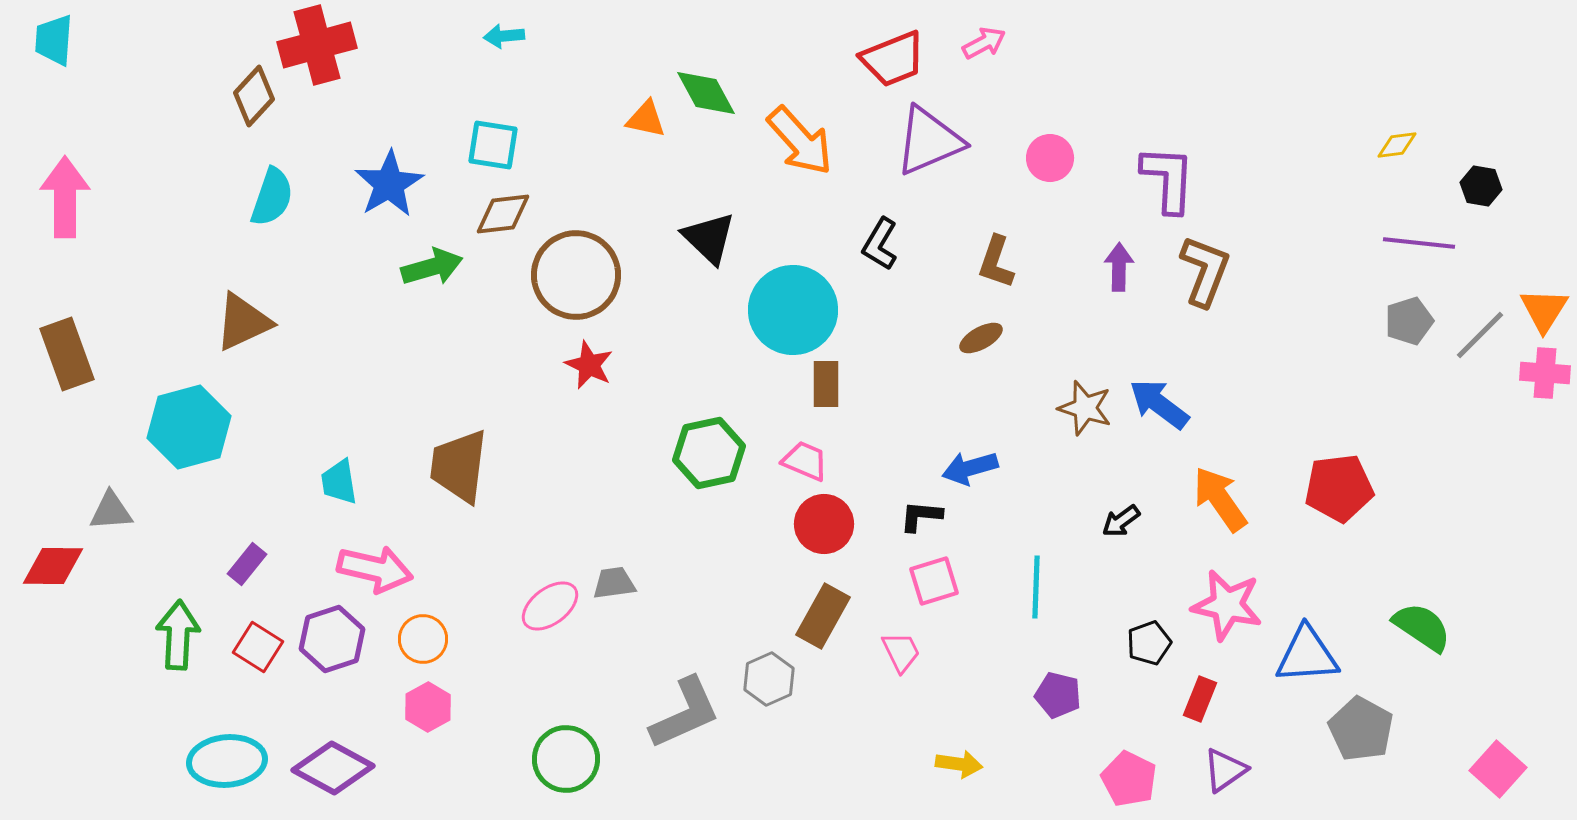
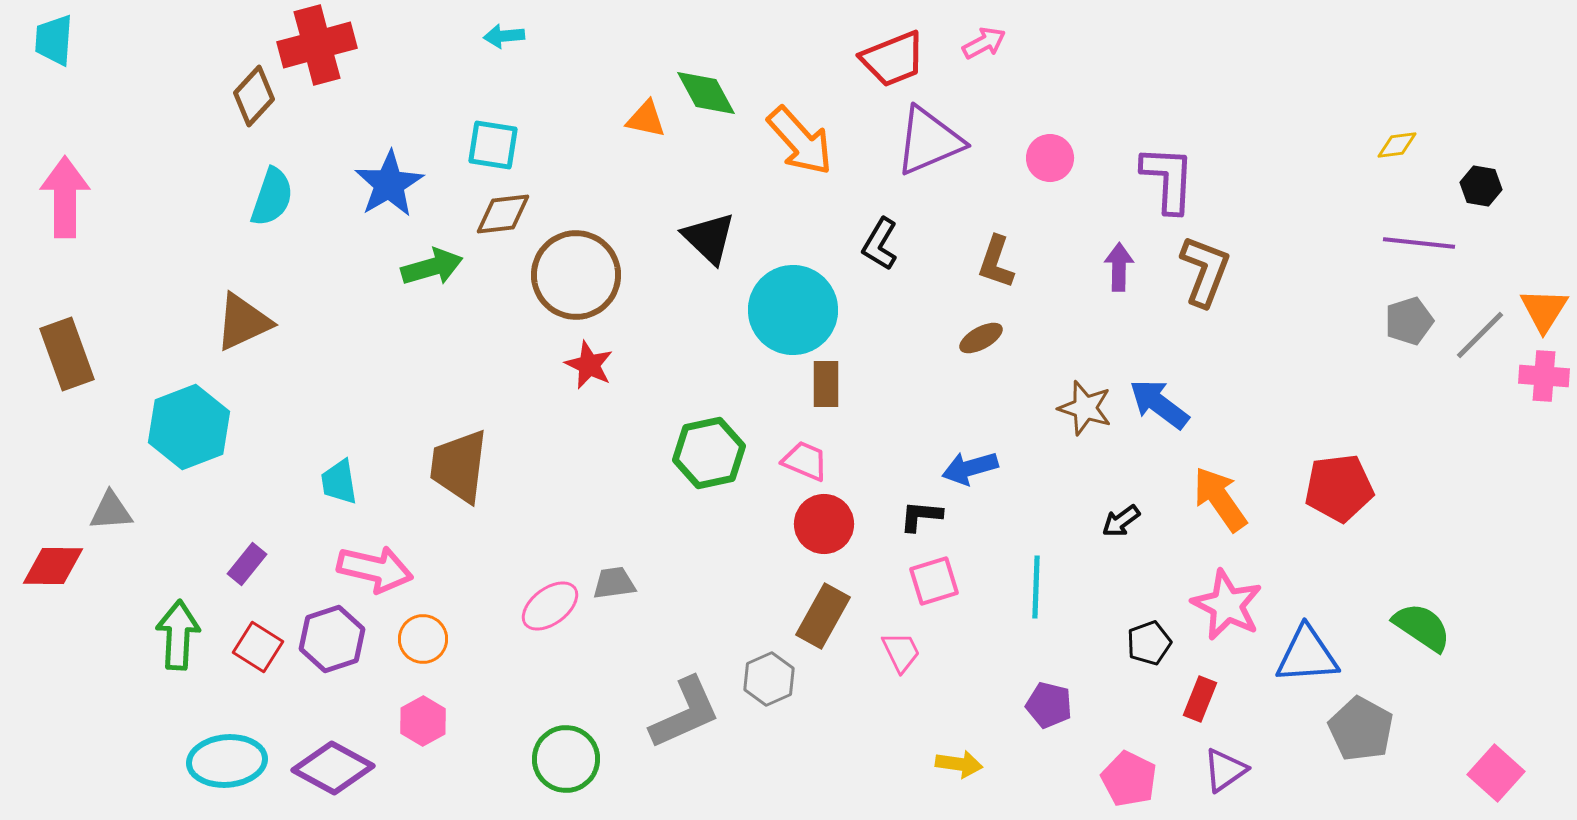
pink cross at (1545, 373): moved 1 px left, 3 px down
cyan hexagon at (189, 427): rotated 6 degrees counterclockwise
pink star at (1227, 605): rotated 14 degrees clockwise
purple pentagon at (1058, 695): moved 9 px left, 10 px down
pink hexagon at (428, 707): moved 5 px left, 14 px down
pink square at (1498, 769): moved 2 px left, 4 px down
